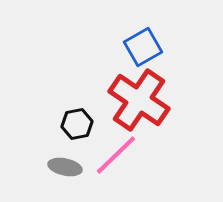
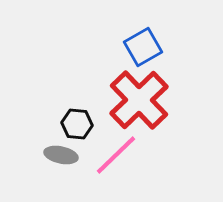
red cross: rotated 12 degrees clockwise
black hexagon: rotated 16 degrees clockwise
gray ellipse: moved 4 px left, 12 px up
